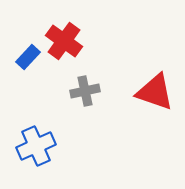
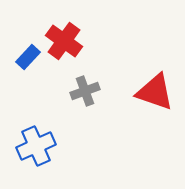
gray cross: rotated 8 degrees counterclockwise
